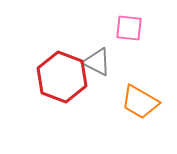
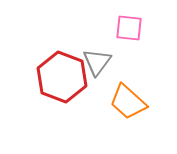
gray triangle: rotated 40 degrees clockwise
orange trapezoid: moved 12 px left; rotated 12 degrees clockwise
